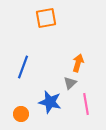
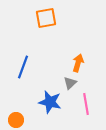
orange circle: moved 5 px left, 6 px down
